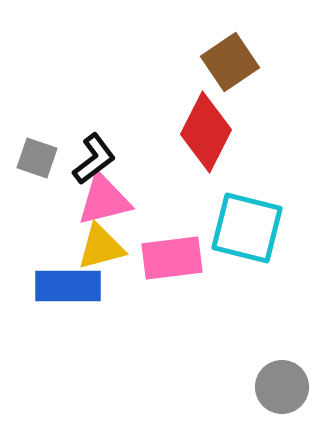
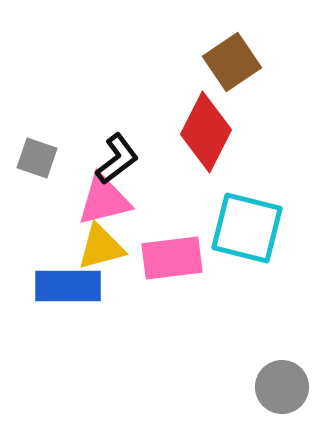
brown square: moved 2 px right
black L-shape: moved 23 px right
